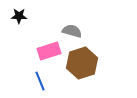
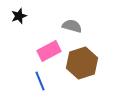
black star: rotated 21 degrees counterclockwise
gray semicircle: moved 5 px up
pink rectangle: rotated 10 degrees counterclockwise
